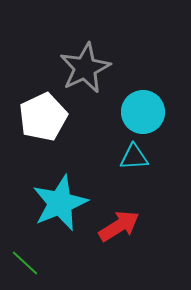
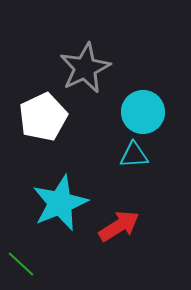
cyan triangle: moved 2 px up
green line: moved 4 px left, 1 px down
